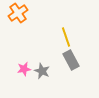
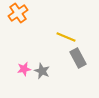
yellow line: rotated 48 degrees counterclockwise
gray rectangle: moved 7 px right, 2 px up
